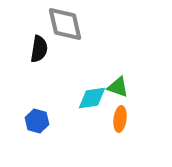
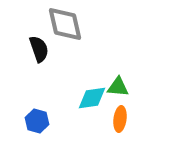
black semicircle: rotated 28 degrees counterclockwise
green triangle: rotated 15 degrees counterclockwise
